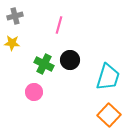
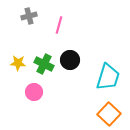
gray cross: moved 14 px right
yellow star: moved 6 px right, 20 px down
orange square: moved 1 px up
